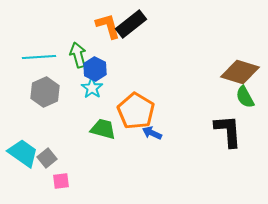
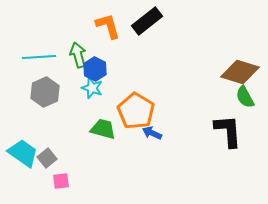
black rectangle: moved 16 px right, 3 px up
cyan star: rotated 15 degrees counterclockwise
